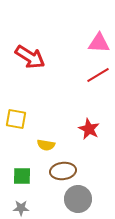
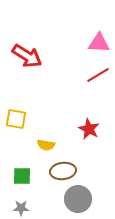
red arrow: moved 3 px left, 1 px up
